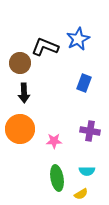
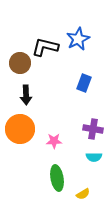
black L-shape: rotated 8 degrees counterclockwise
black arrow: moved 2 px right, 2 px down
purple cross: moved 3 px right, 2 px up
cyan semicircle: moved 7 px right, 14 px up
yellow semicircle: moved 2 px right
